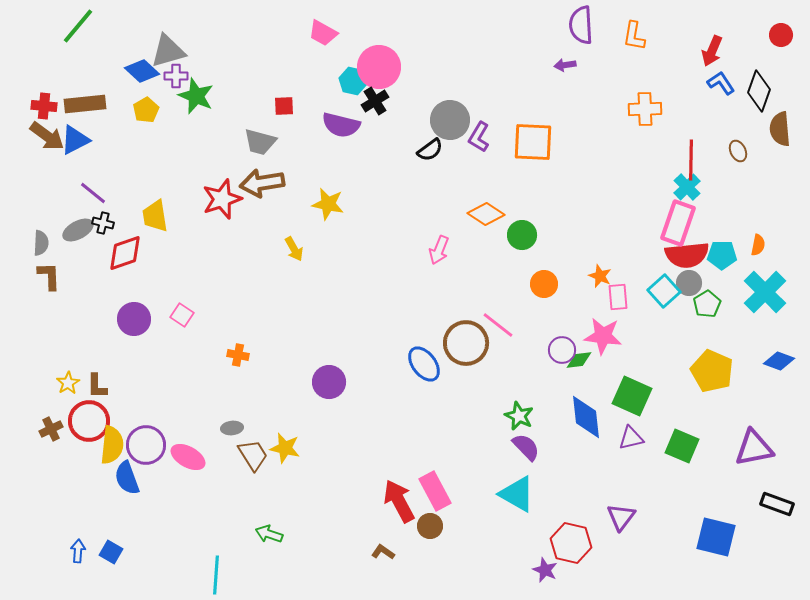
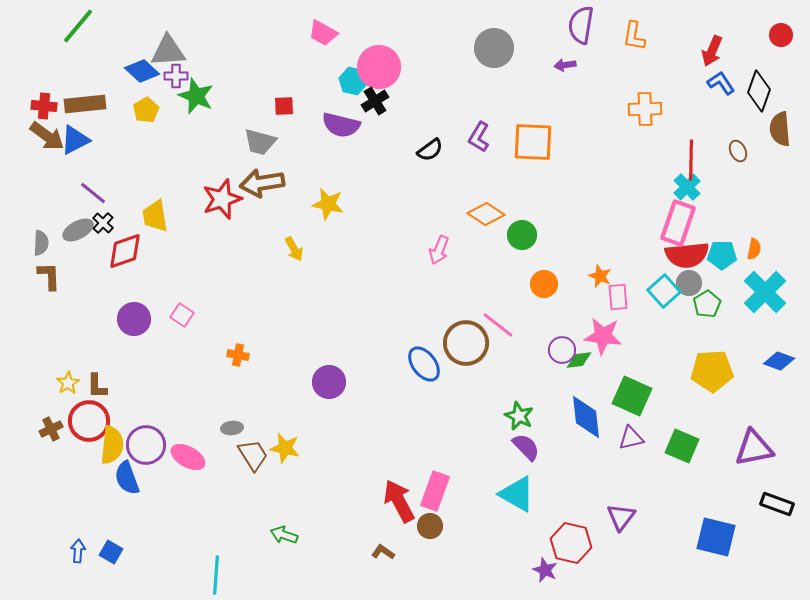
purple semicircle at (581, 25): rotated 12 degrees clockwise
gray triangle at (168, 51): rotated 12 degrees clockwise
gray circle at (450, 120): moved 44 px right, 72 px up
black cross at (103, 223): rotated 30 degrees clockwise
orange semicircle at (758, 245): moved 4 px left, 4 px down
red diamond at (125, 253): moved 2 px up
yellow pentagon at (712, 371): rotated 27 degrees counterclockwise
pink rectangle at (435, 491): rotated 48 degrees clockwise
green arrow at (269, 534): moved 15 px right, 1 px down
